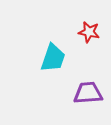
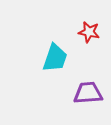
cyan trapezoid: moved 2 px right
